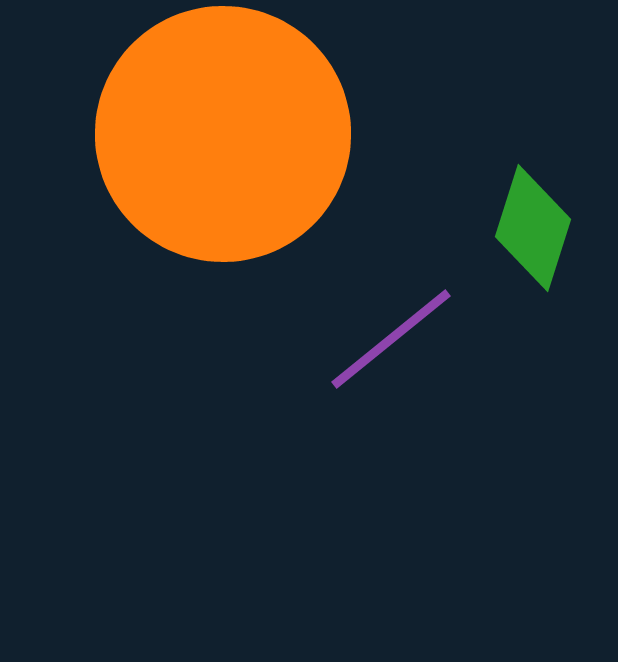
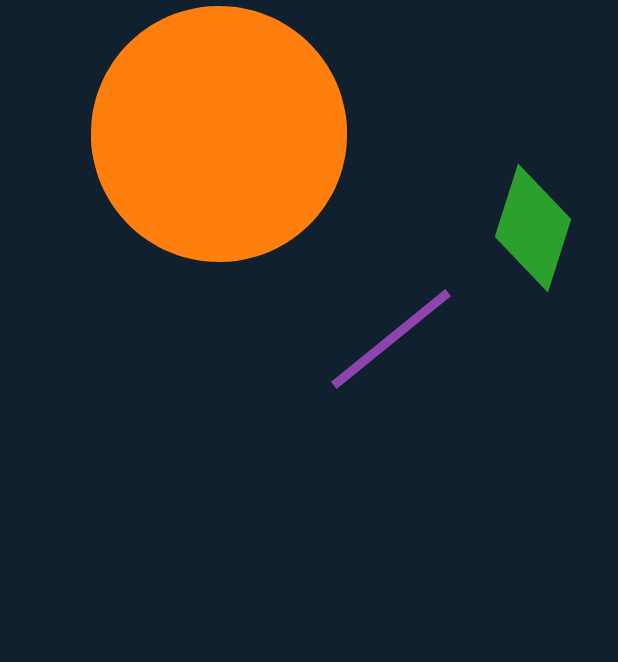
orange circle: moved 4 px left
